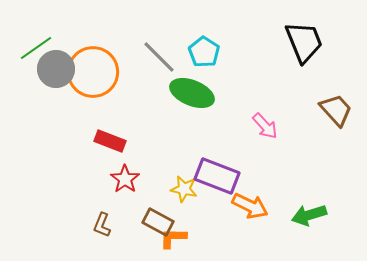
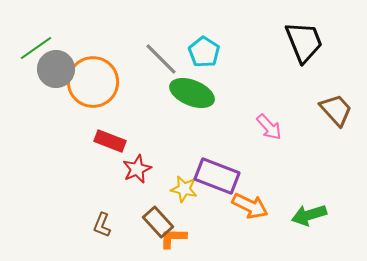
gray line: moved 2 px right, 2 px down
orange circle: moved 10 px down
pink arrow: moved 4 px right, 1 px down
red star: moved 12 px right, 10 px up; rotated 12 degrees clockwise
brown rectangle: rotated 20 degrees clockwise
